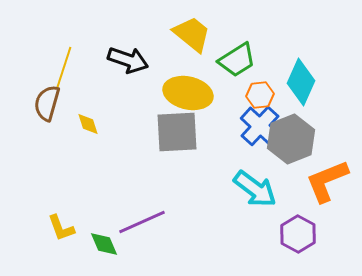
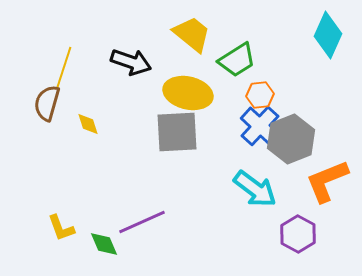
black arrow: moved 3 px right, 2 px down
cyan diamond: moved 27 px right, 47 px up
